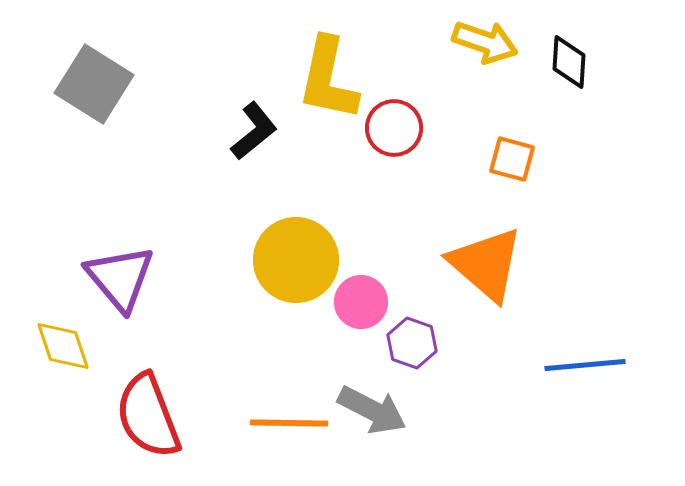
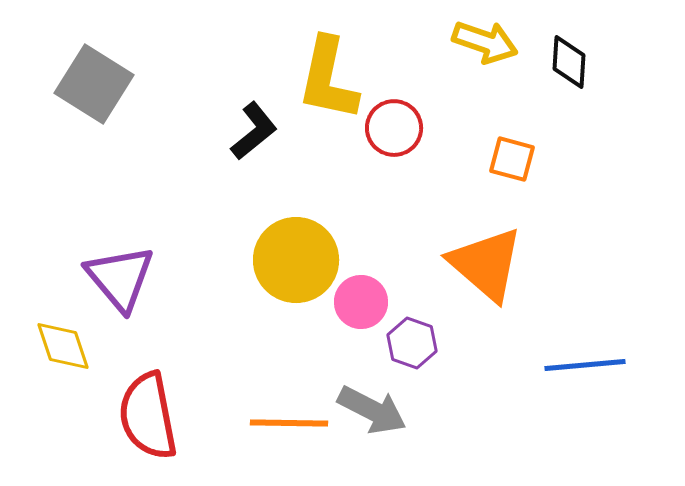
red semicircle: rotated 10 degrees clockwise
